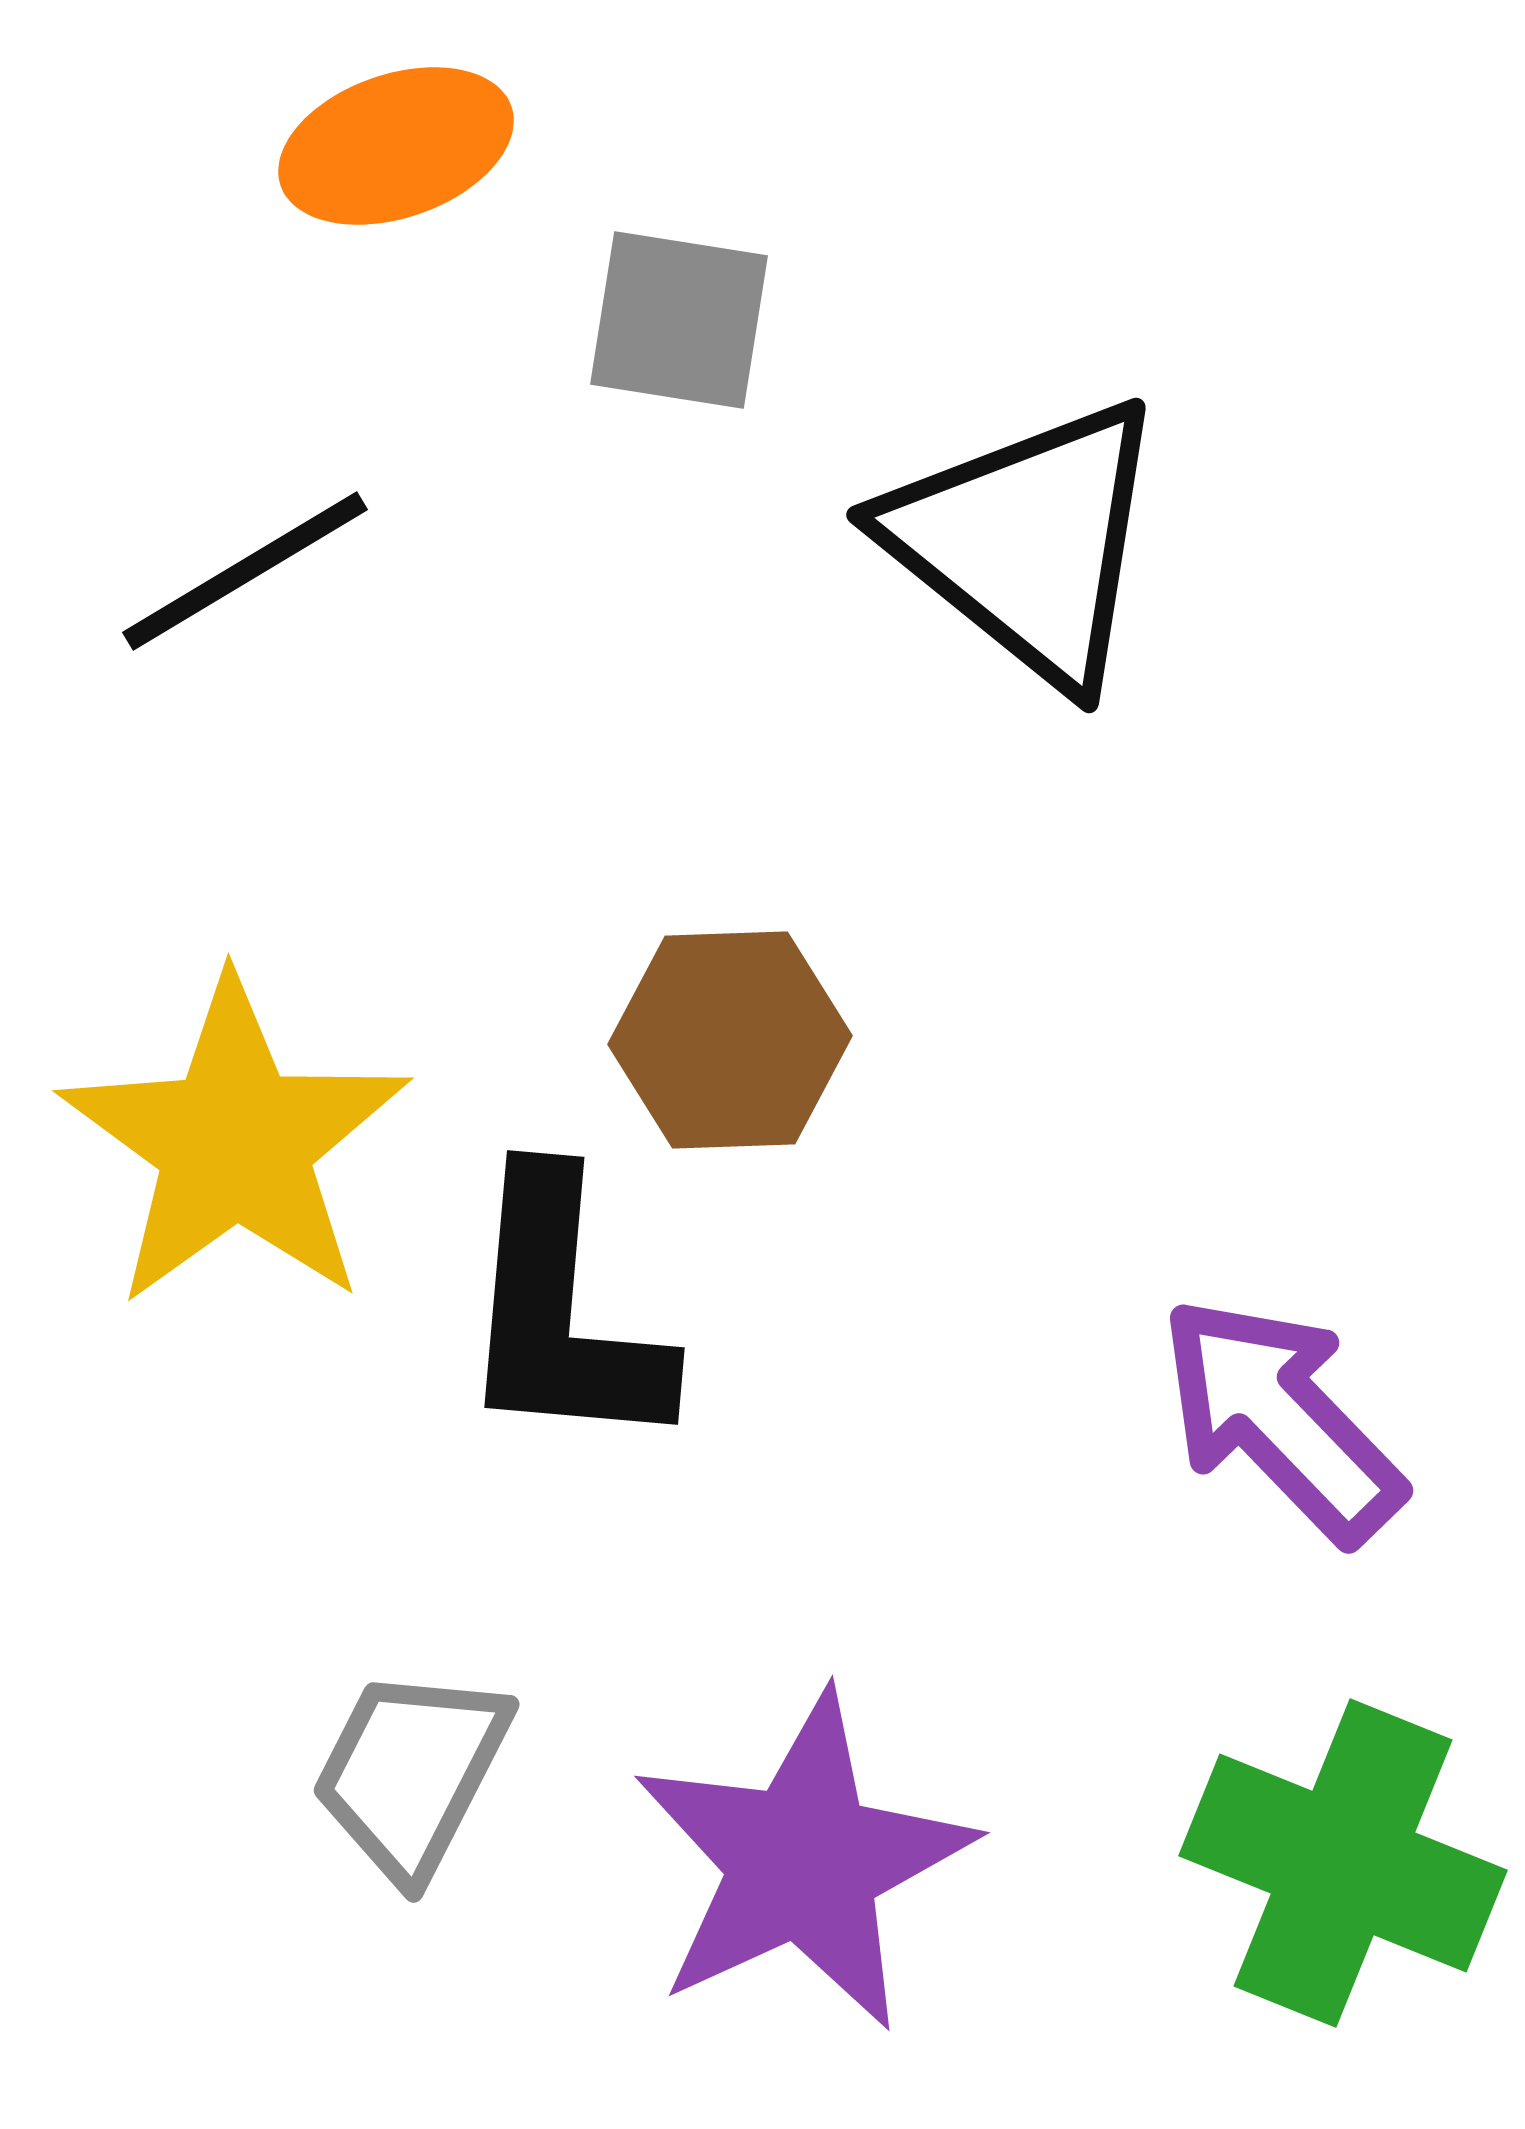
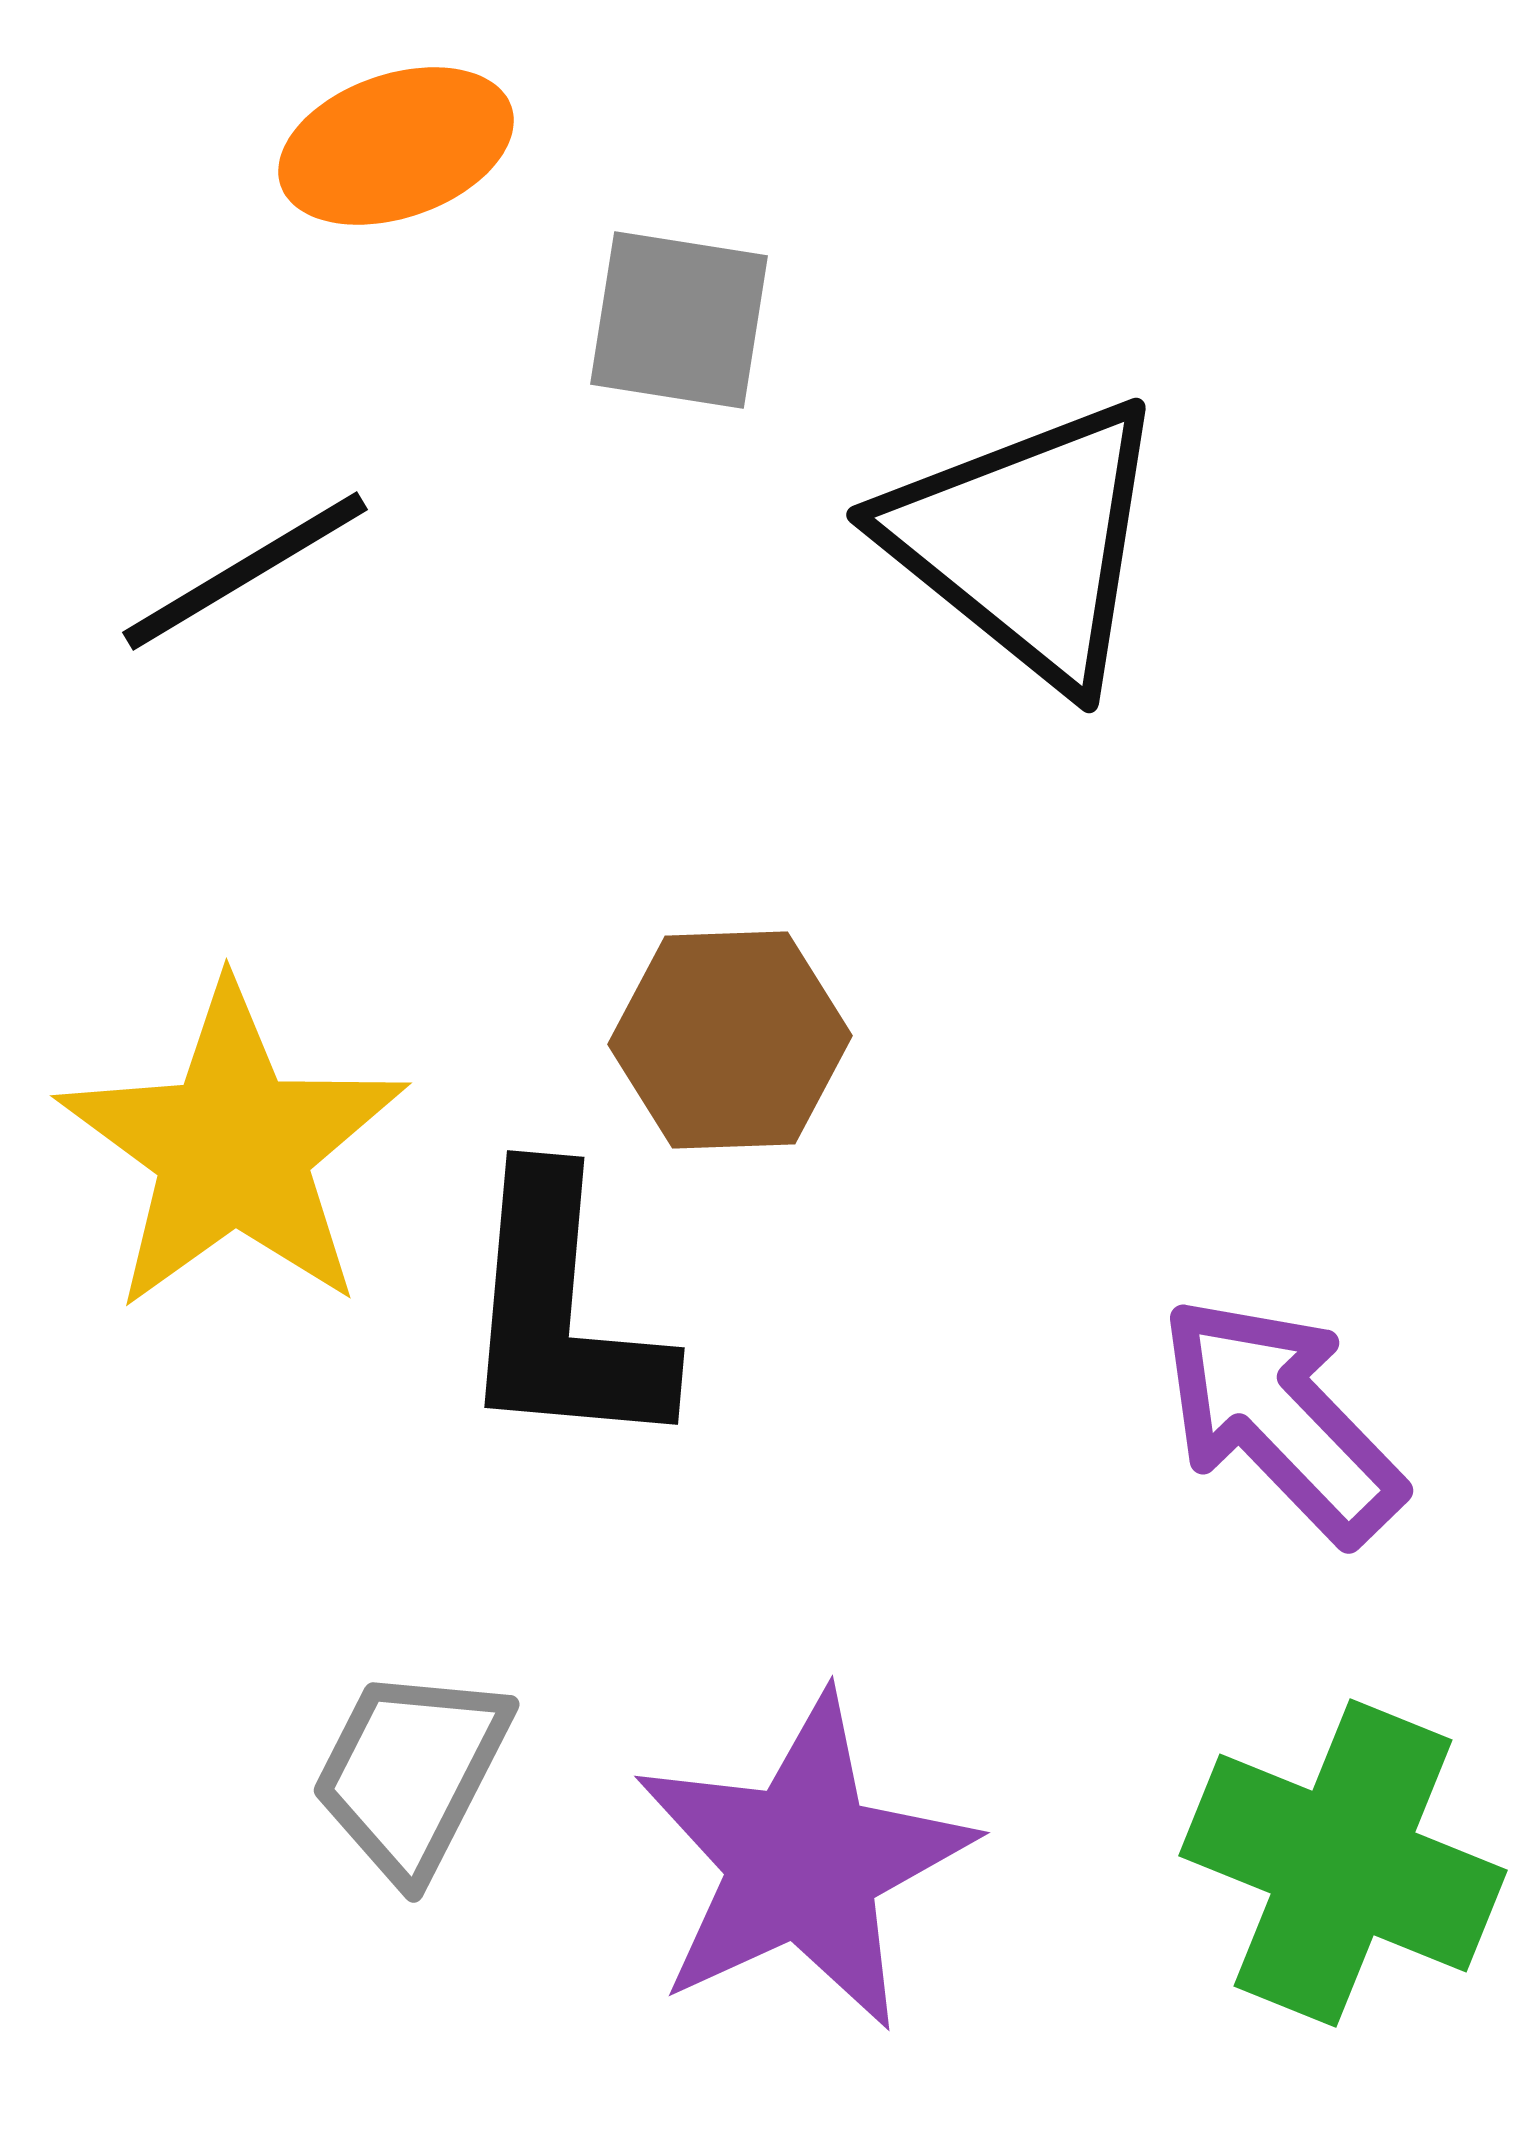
yellow star: moved 2 px left, 5 px down
